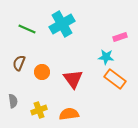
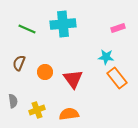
cyan cross: moved 1 px right; rotated 25 degrees clockwise
pink rectangle: moved 2 px left, 9 px up
orange circle: moved 3 px right
orange rectangle: moved 2 px right, 1 px up; rotated 15 degrees clockwise
yellow cross: moved 2 px left
